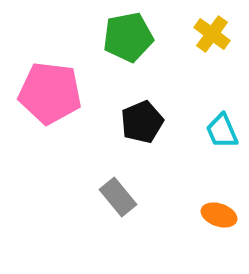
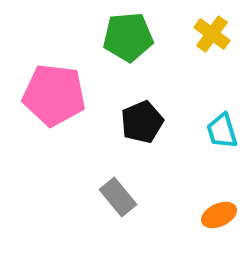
green pentagon: rotated 6 degrees clockwise
pink pentagon: moved 4 px right, 2 px down
cyan trapezoid: rotated 6 degrees clockwise
orange ellipse: rotated 44 degrees counterclockwise
